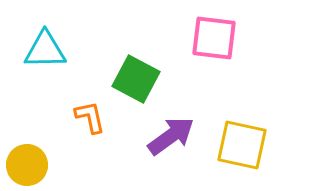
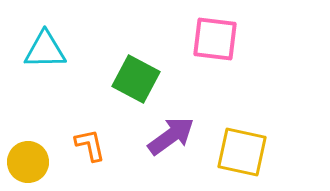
pink square: moved 1 px right, 1 px down
orange L-shape: moved 28 px down
yellow square: moved 7 px down
yellow circle: moved 1 px right, 3 px up
